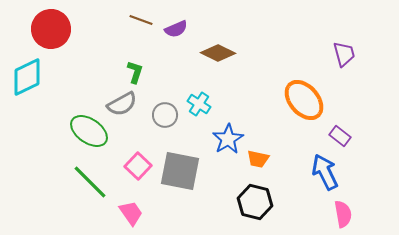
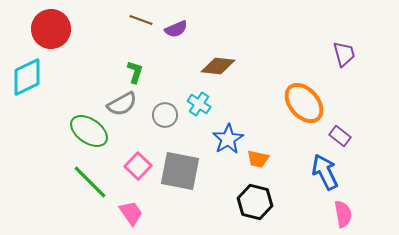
brown diamond: moved 13 px down; rotated 20 degrees counterclockwise
orange ellipse: moved 3 px down
